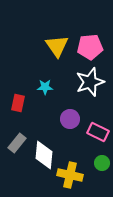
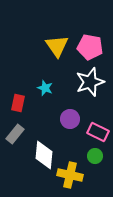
pink pentagon: rotated 15 degrees clockwise
cyan star: moved 1 px down; rotated 21 degrees clockwise
gray rectangle: moved 2 px left, 9 px up
green circle: moved 7 px left, 7 px up
